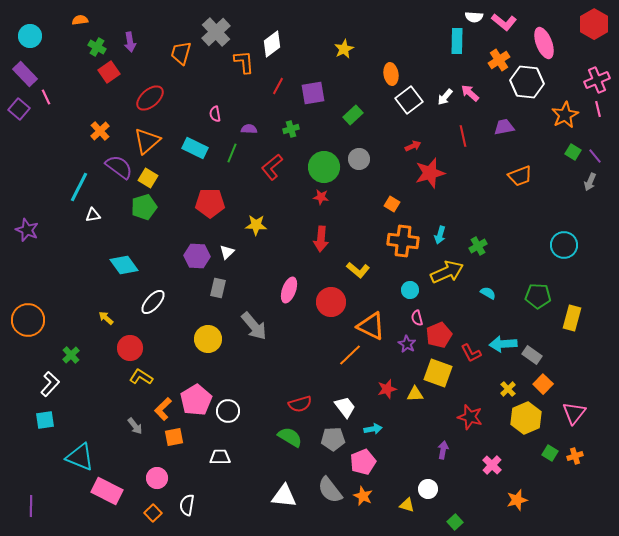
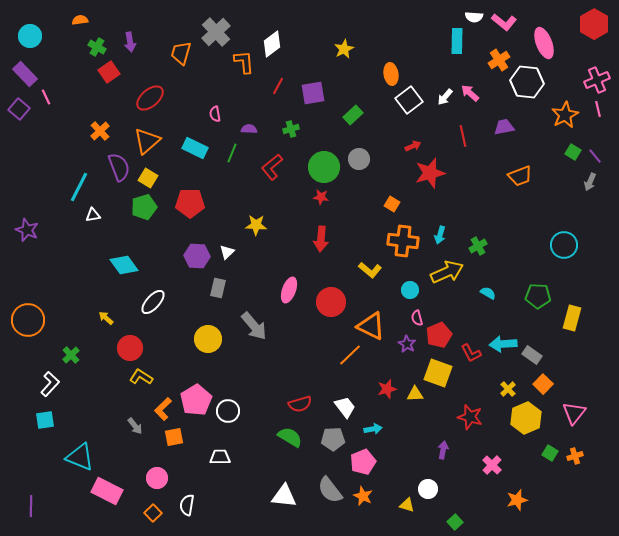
purple semicircle at (119, 167): rotated 32 degrees clockwise
red pentagon at (210, 203): moved 20 px left
yellow L-shape at (358, 270): moved 12 px right
